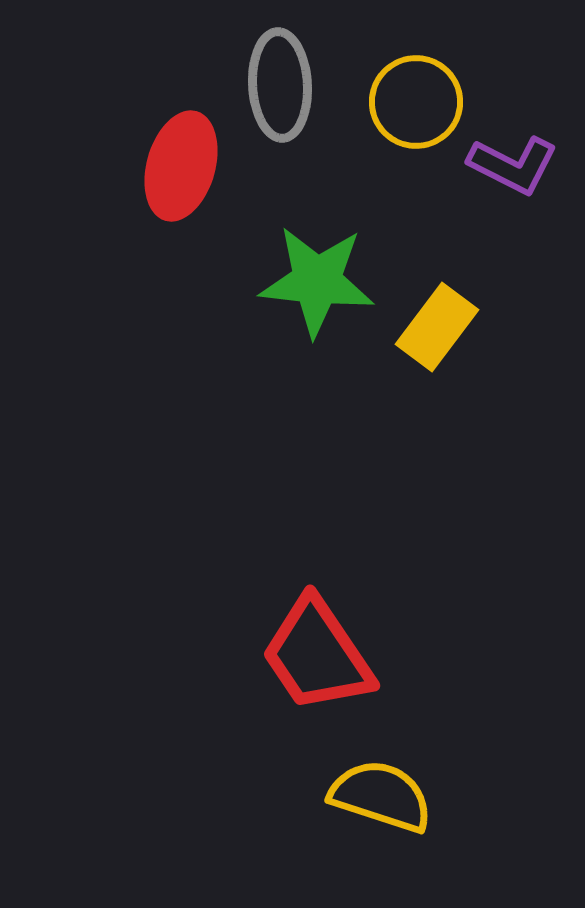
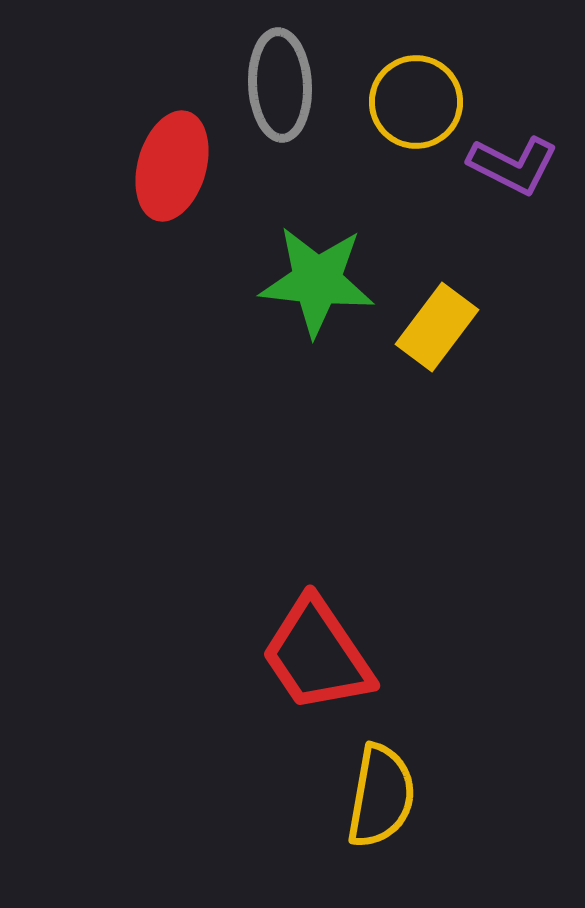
red ellipse: moved 9 px left
yellow semicircle: rotated 82 degrees clockwise
